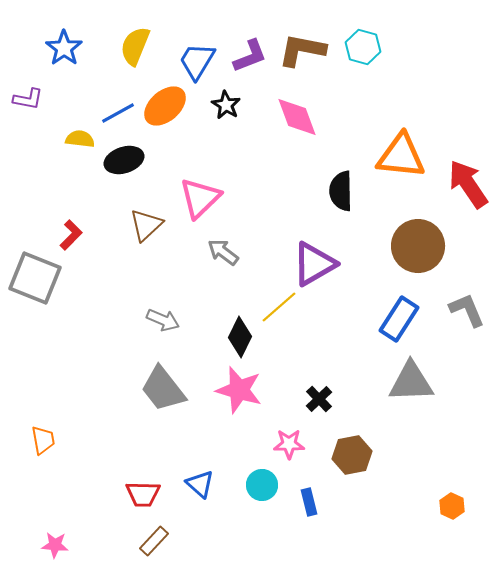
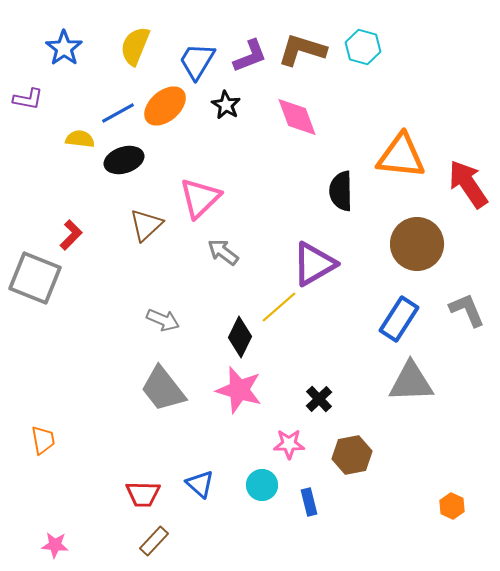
brown L-shape at (302, 50): rotated 6 degrees clockwise
brown circle at (418, 246): moved 1 px left, 2 px up
